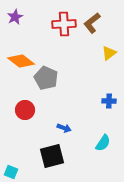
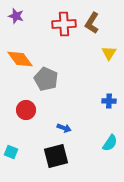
purple star: moved 1 px right, 1 px up; rotated 28 degrees counterclockwise
brown L-shape: rotated 20 degrees counterclockwise
yellow triangle: rotated 21 degrees counterclockwise
orange diamond: moved 1 px left, 2 px up; rotated 16 degrees clockwise
gray pentagon: moved 1 px down
red circle: moved 1 px right
cyan semicircle: moved 7 px right
black square: moved 4 px right
cyan square: moved 20 px up
